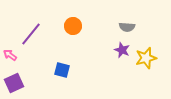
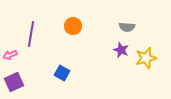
purple line: rotated 30 degrees counterclockwise
purple star: moved 1 px left
pink arrow: rotated 56 degrees counterclockwise
blue square: moved 3 px down; rotated 14 degrees clockwise
purple square: moved 1 px up
